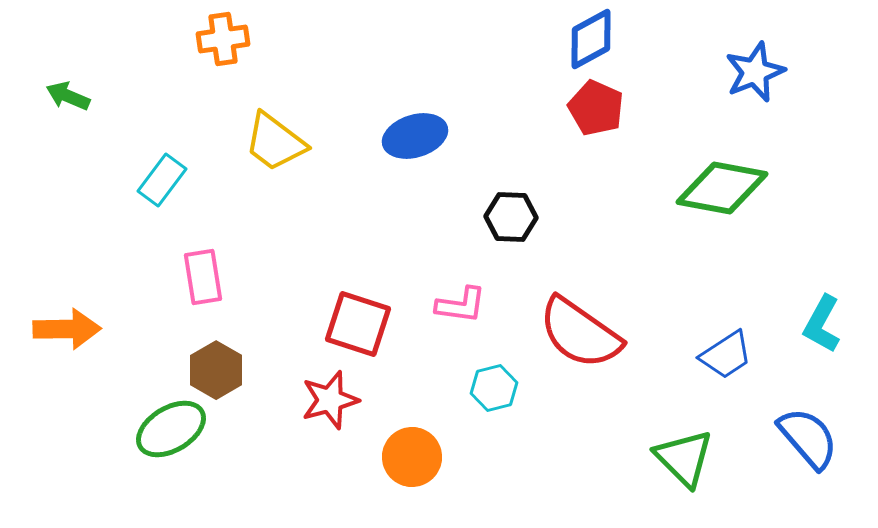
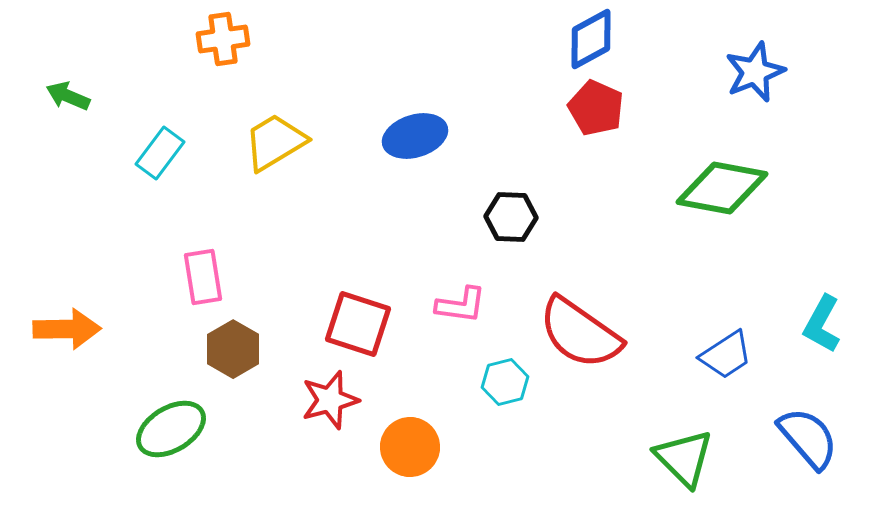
yellow trapezoid: rotated 112 degrees clockwise
cyan rectangle: moved 2 px left, 27 px up
brown hexagon: moved 17 px right, 21 px up
cyan hexagon: moved 11 px right, 6 px up
orange circle: moved 2 px left, 10 px up
